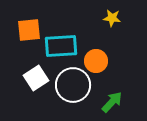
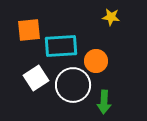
yellow star: moved 1 px left, 1 px up
green arrow: moved 8 px left; rotated 140 degrees clockwise
